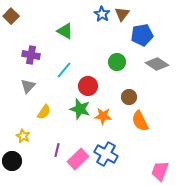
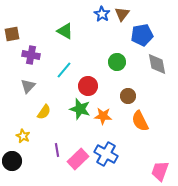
brown square: moved 1 px right, 18 px down; rotated 35 degrees clockwise
gray diamond: rotated 45 degrees clockwise
brown circle: moved 1 px left, 1 px up
purple line: rotated 24 degrees counterclockwise
